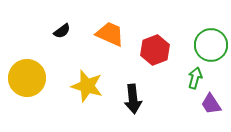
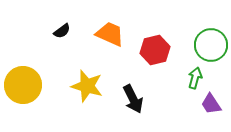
red hexagon: rotated 8 degrees clockwise
yellow circle: moved 4 px left, 7 px down
black arrow: rotated 20 degrees counterclockwise
